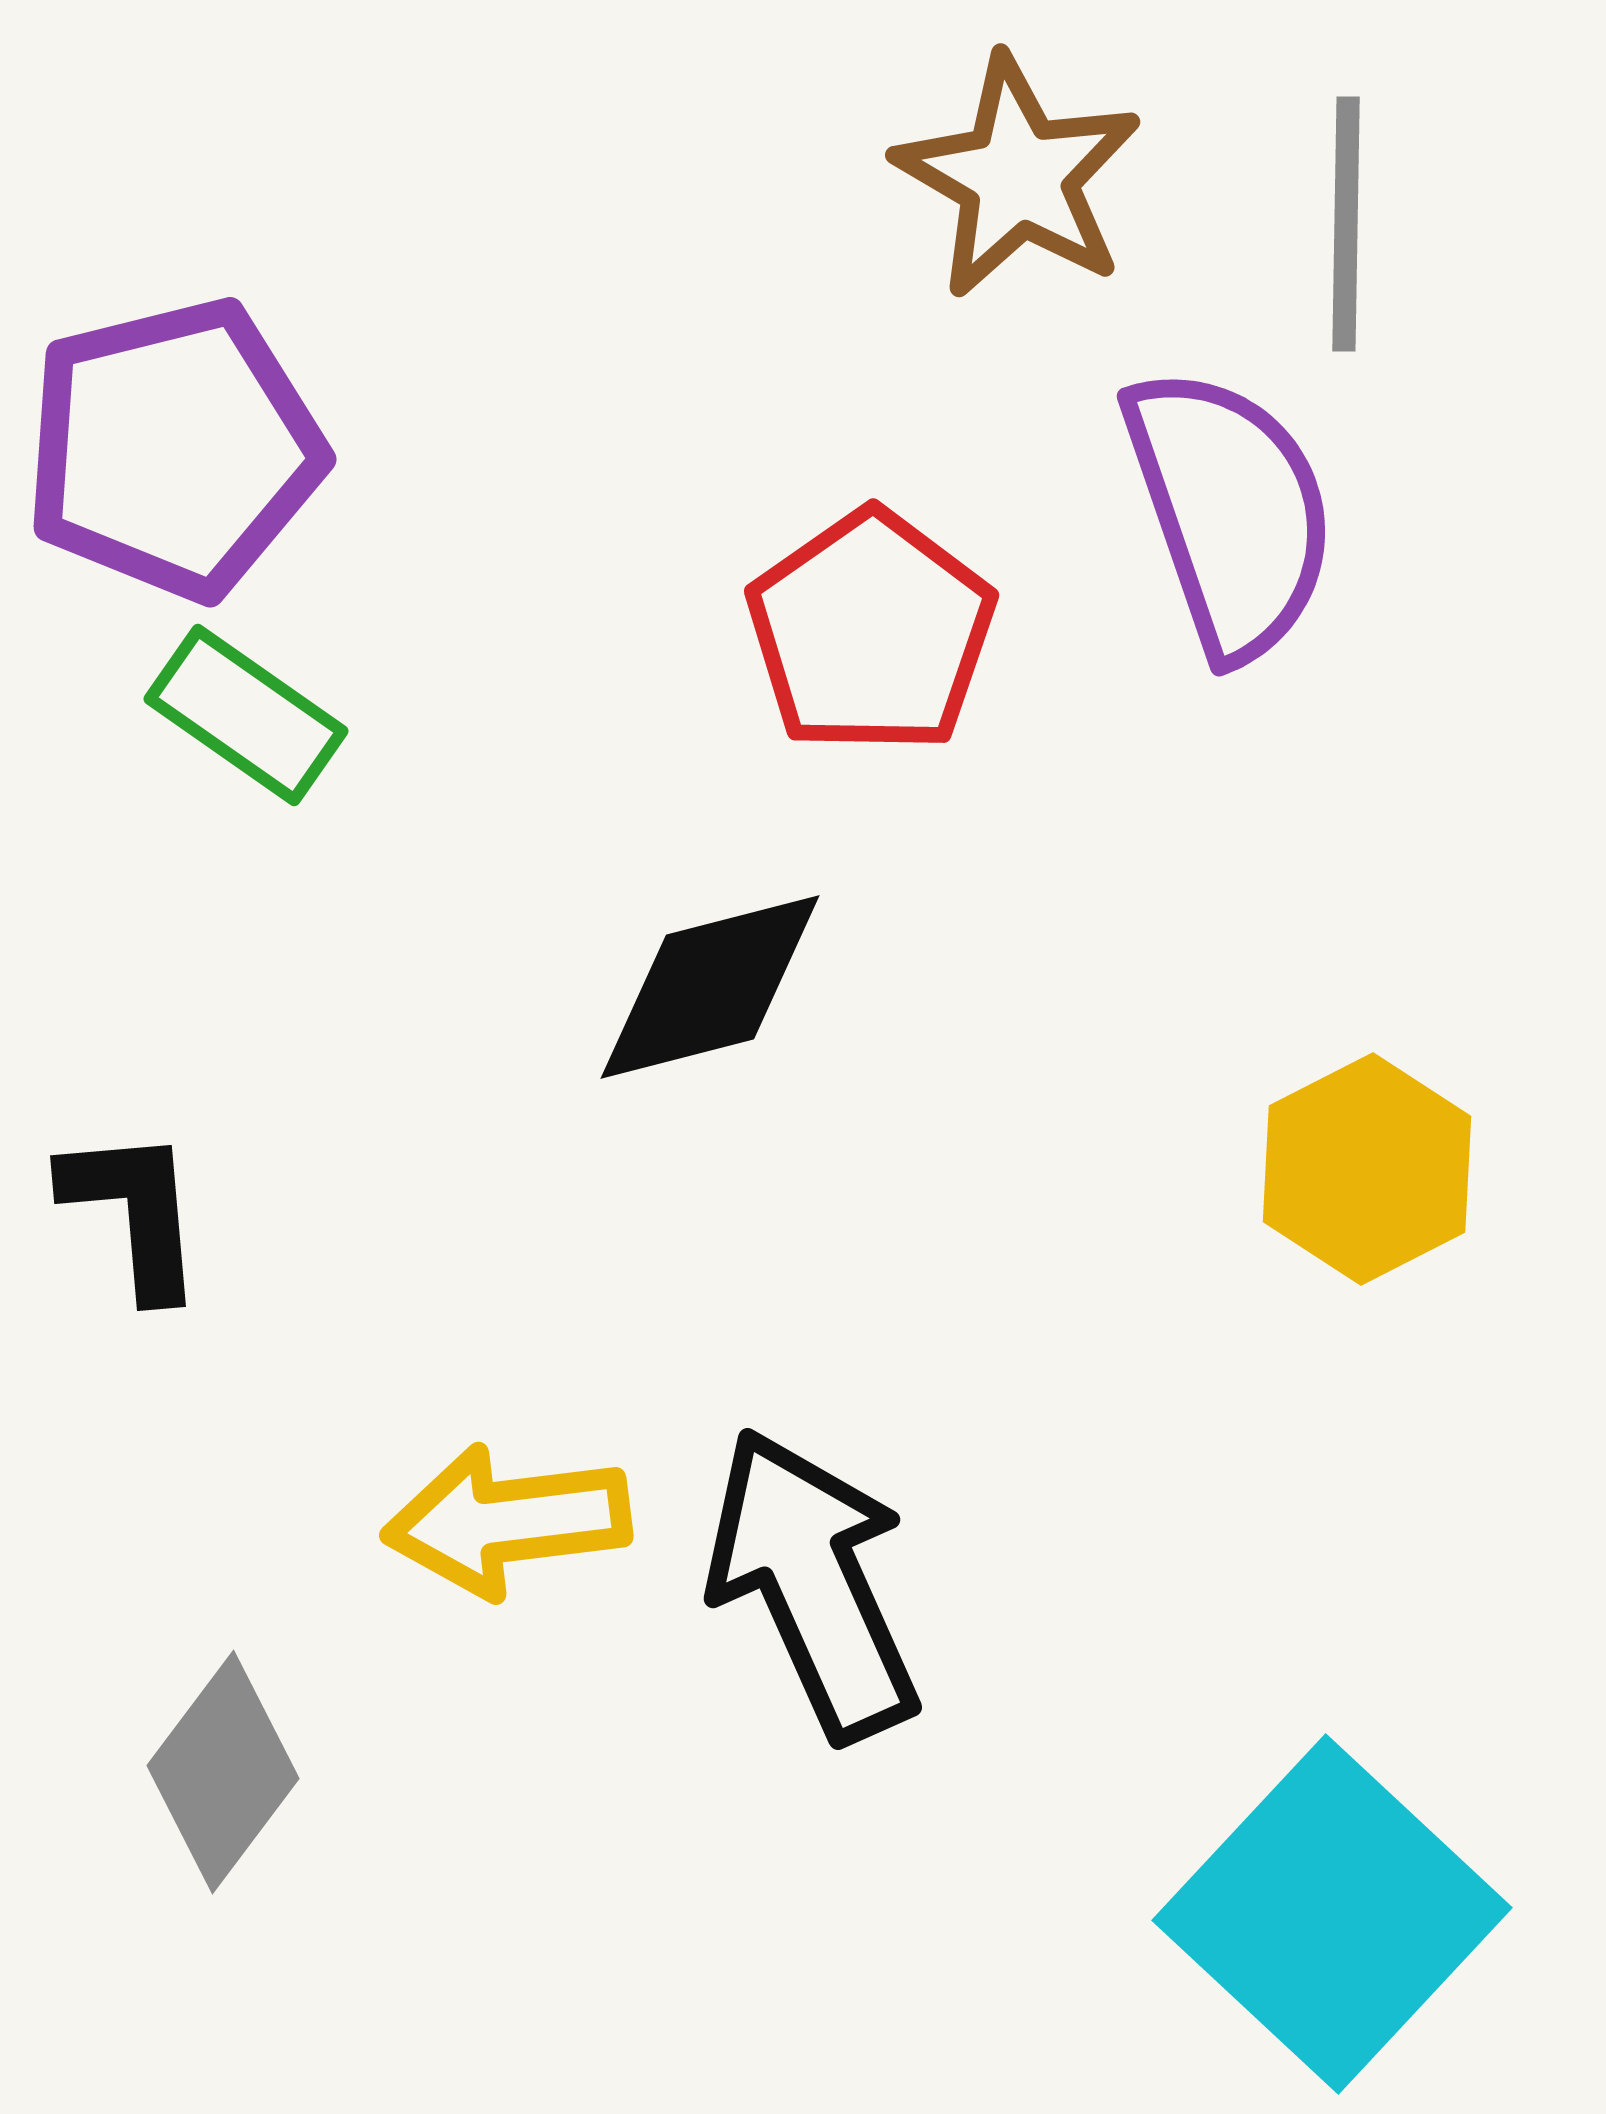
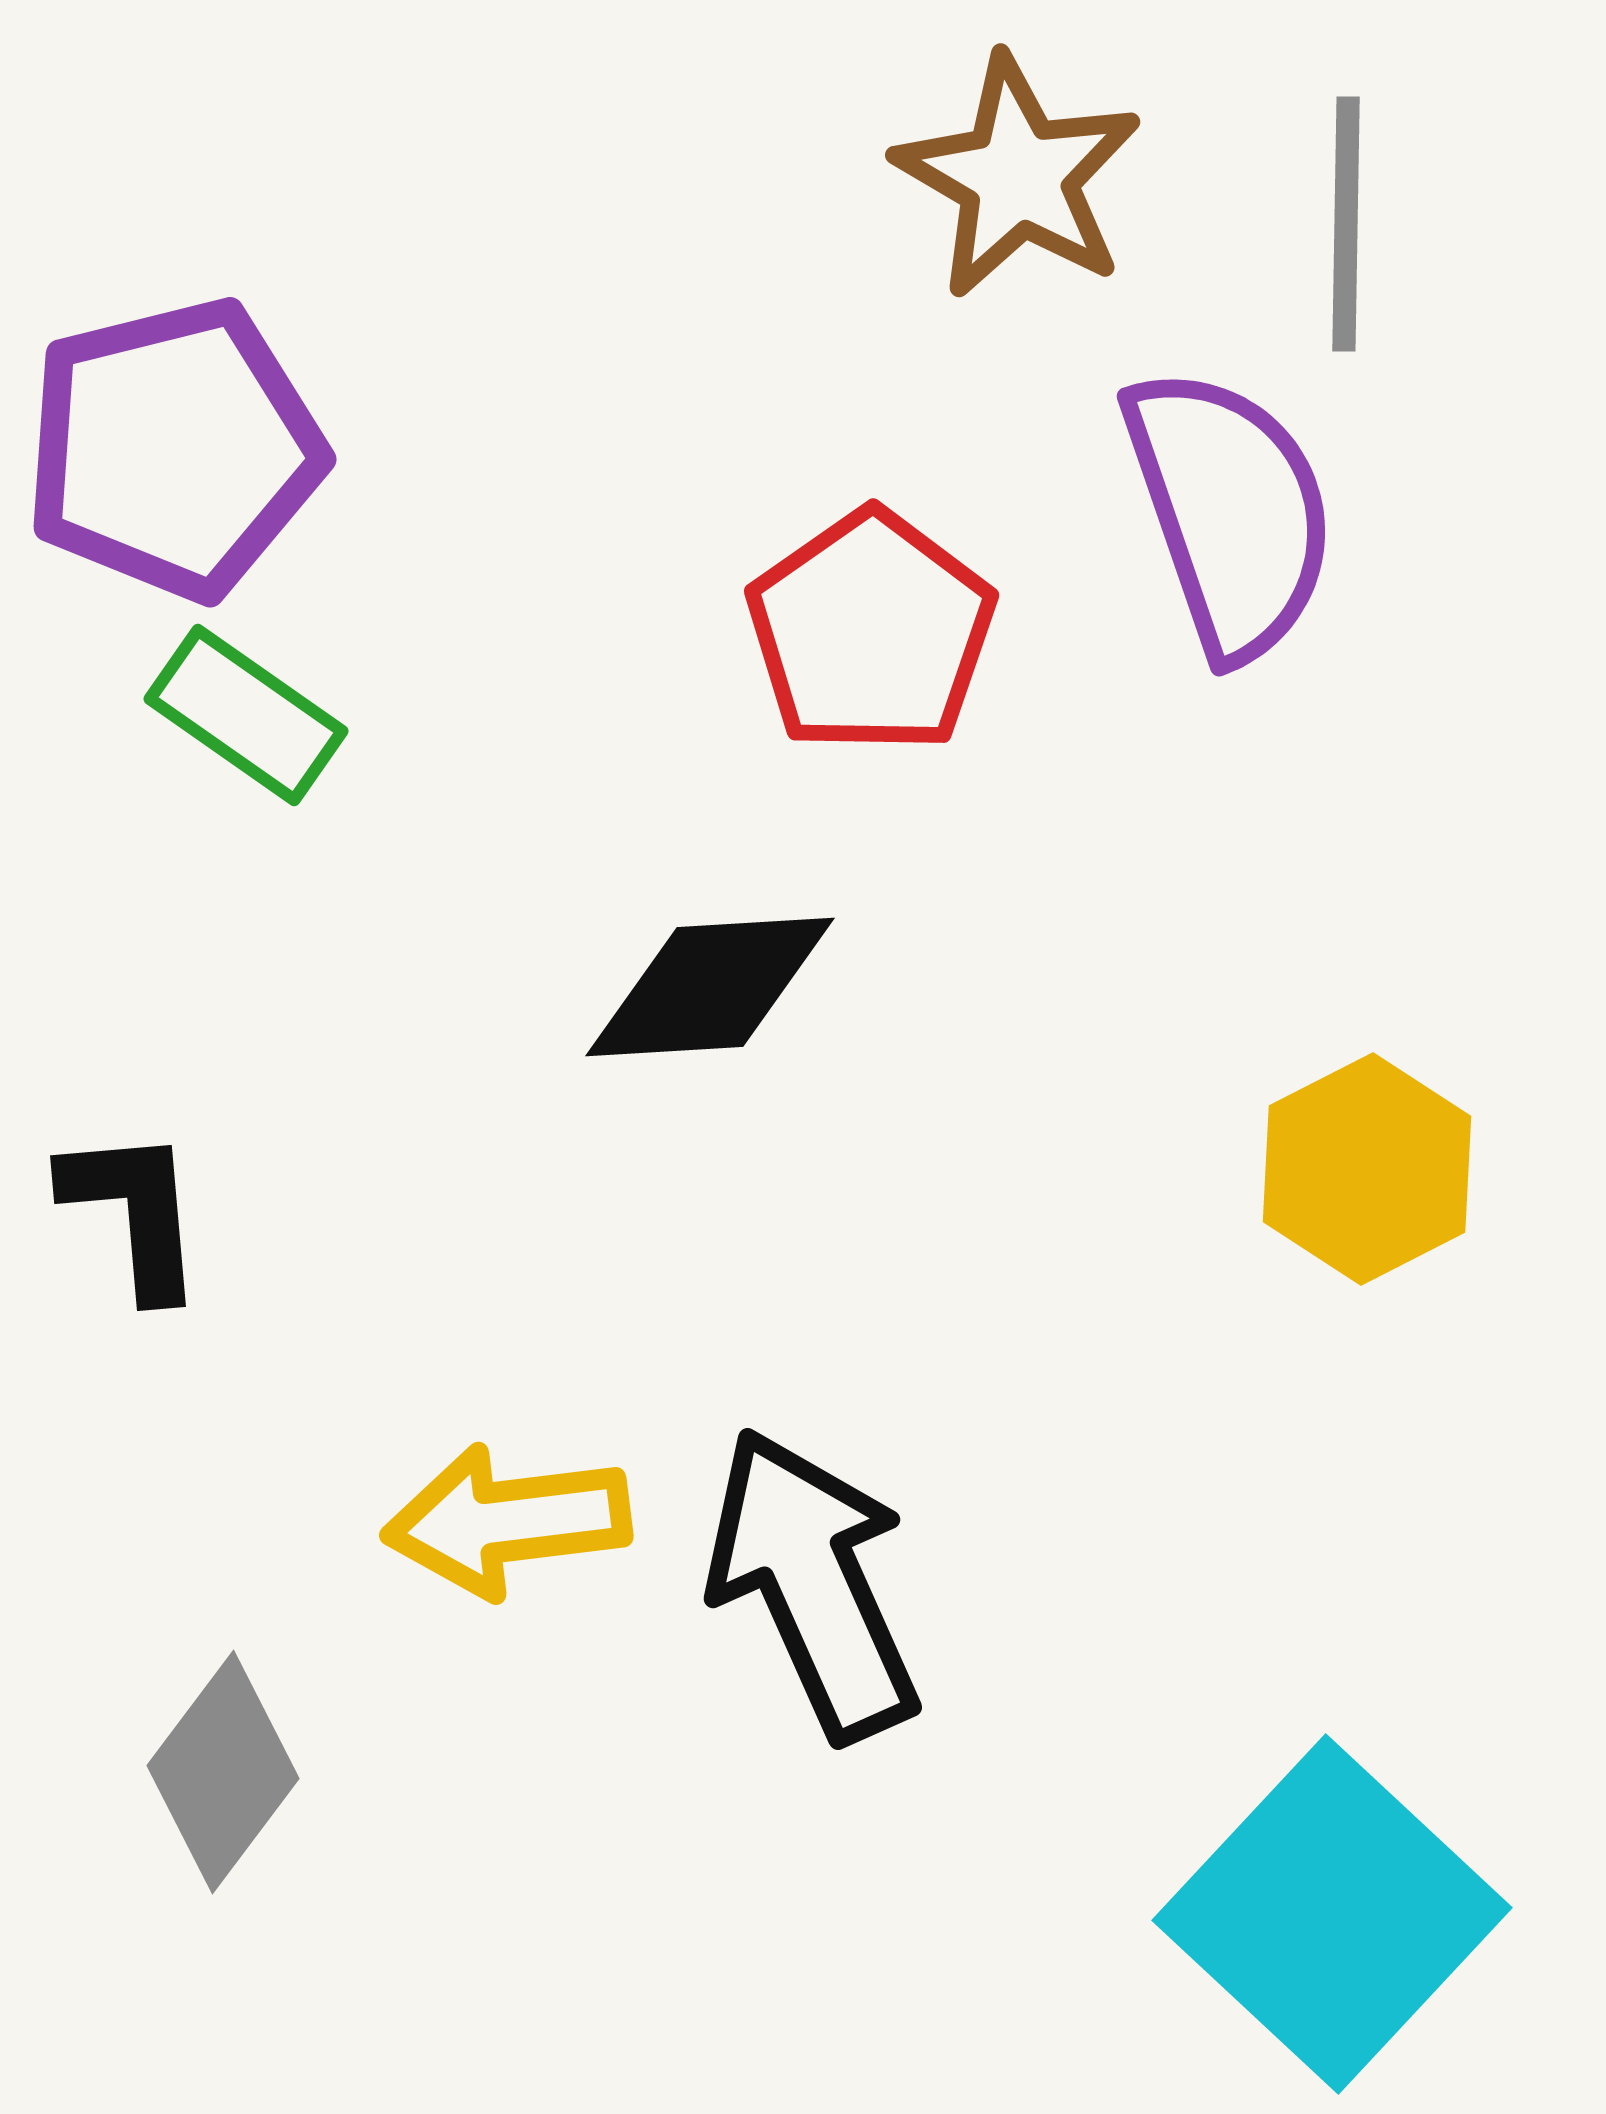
black diamond: rotated 11 degrees clockwise
